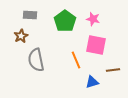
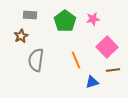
pink star: rotated 24 degrees counterclockwise
pink square: moved 11 px right, 2 px down; rotated 35 degrees clockwise
gray semicircle: rotated 20 degrees clockwise
